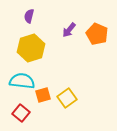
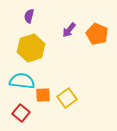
orange square: rotated 14 degrees clockwise
